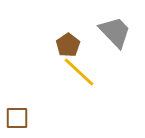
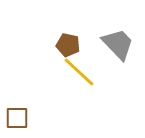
gray trapezoid: moved 3 px right, 12 px down
brown pentagon: rotated 25 degrees counterclockwise
